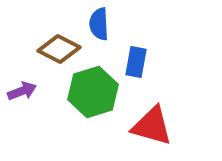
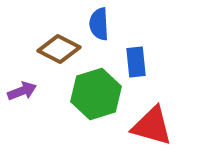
blue rectangle: rotated 16 degrees counterclockwise
green hexagon: moved 3 px right, 2 px down
